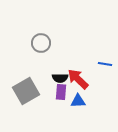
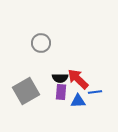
blue line: moved 10 px left, 28 px down; rotated 16 degrees counterclockwise
